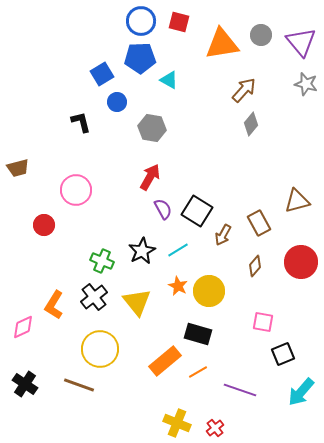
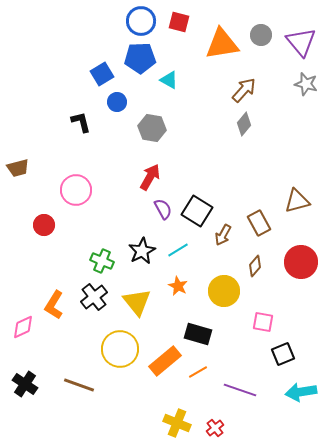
gray diamond at (251, 124): moved 7 px left
yellow circle at (209, 291): moved 15 px right
yellow circle at (100, 349): moved 20 px right
cyan arrow at (301, 392): rotated 40 degrees clockwise
